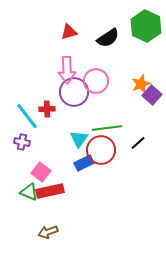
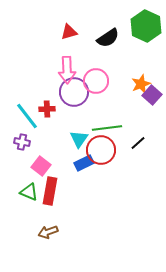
pink square: moved 6 px up
red rectangle: rotated 68 degrees counterclockwise
